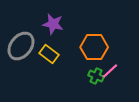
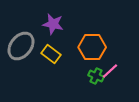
orange hexagon: moved 2 px left
yellow rectangle: moved 2 px right
